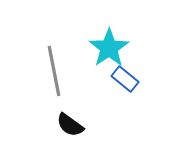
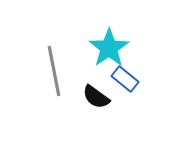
black semicircle: moved 26 px right, 28 px up
